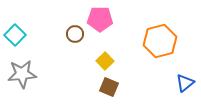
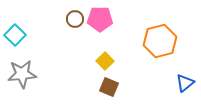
brown circle: moved 15 px up
